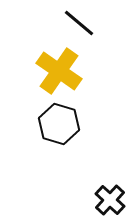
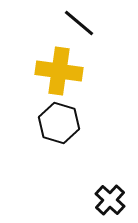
yellow cross: rotated 27 degrees counterclockwise
black hexagon: moved 1 px up
